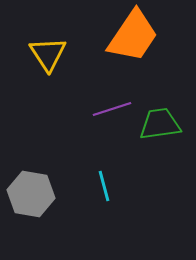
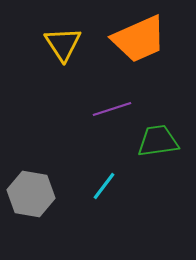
orange trapezoid: moved 6 px right, 3 px down; rotated 32 degrees clockwise
yellow triangle: moved 15 px right, 10 px up
green trapezoid: moved 2 px left, 17 px down
cyan line: rotated 52 degrees clockwise
